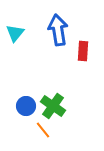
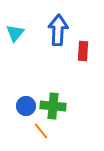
blue arrow: rotated 12 degrees clockwise
green cross: rotated 30 degrees counterclockwise
orange line: moved 2 px left, 1 px down
